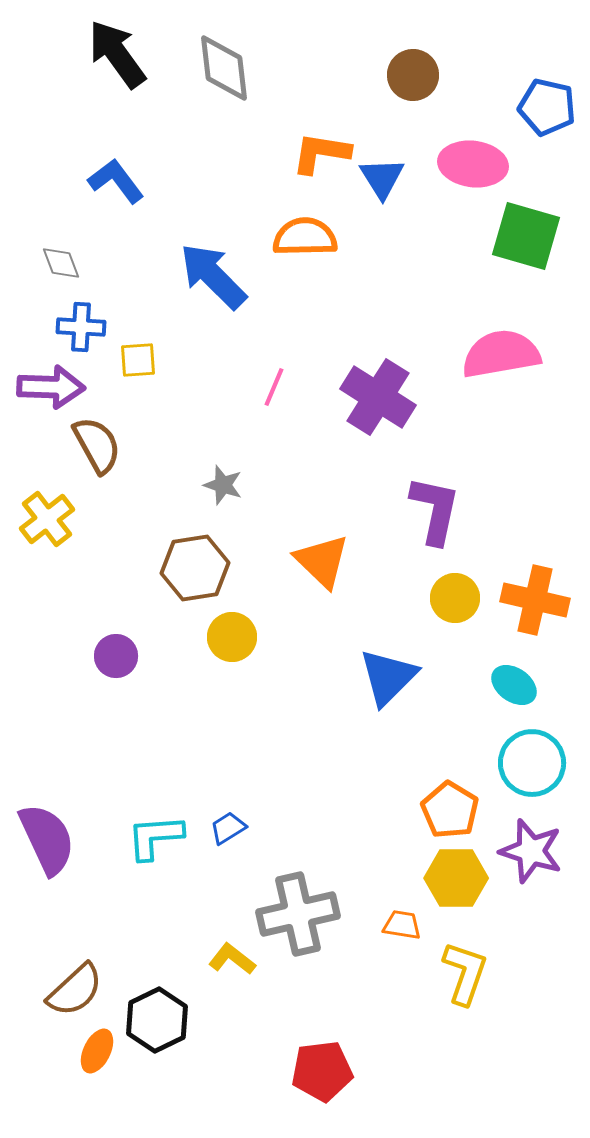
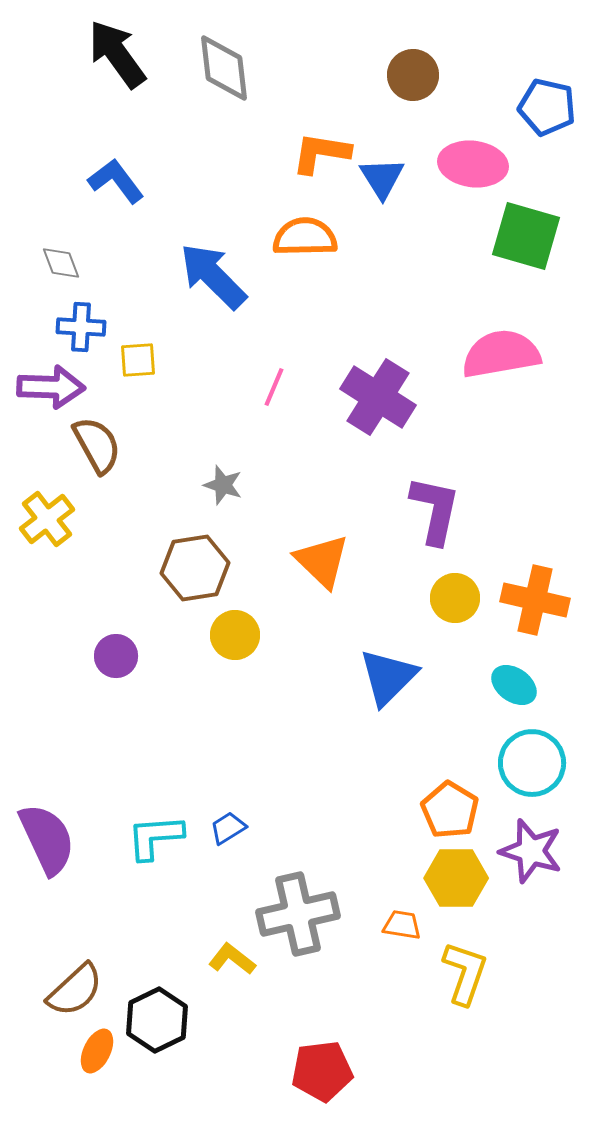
yellow circle at (232, 637): moved 3 px right, 2 px up
